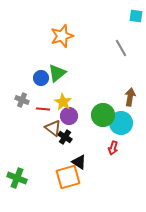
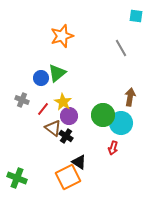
red line: rotated 56 degrees counterclockwise
black cross: moved 1 px right, 1 px up
orange square: rotated 10 degrees counterclockwise
